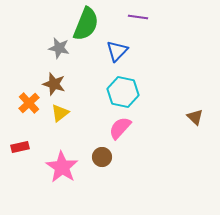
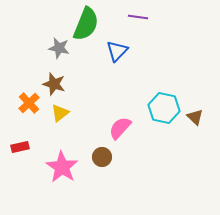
cyan hexagon: moved 41 px right, 16 px down
